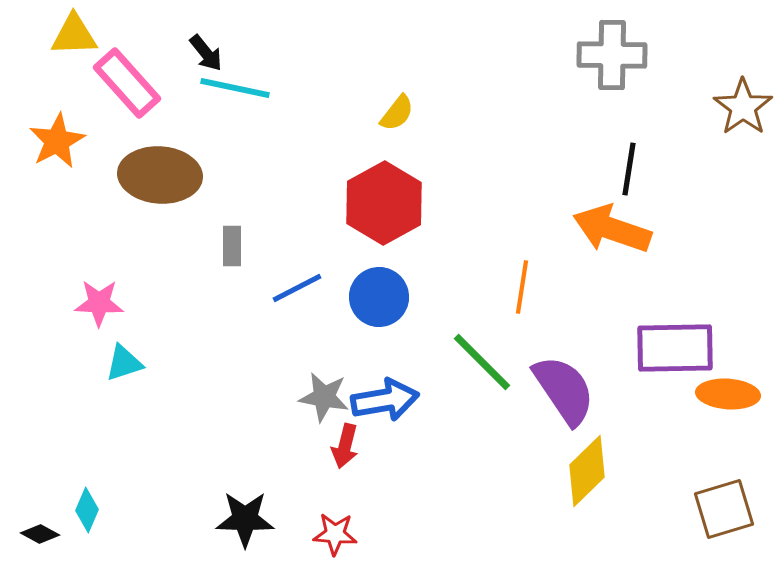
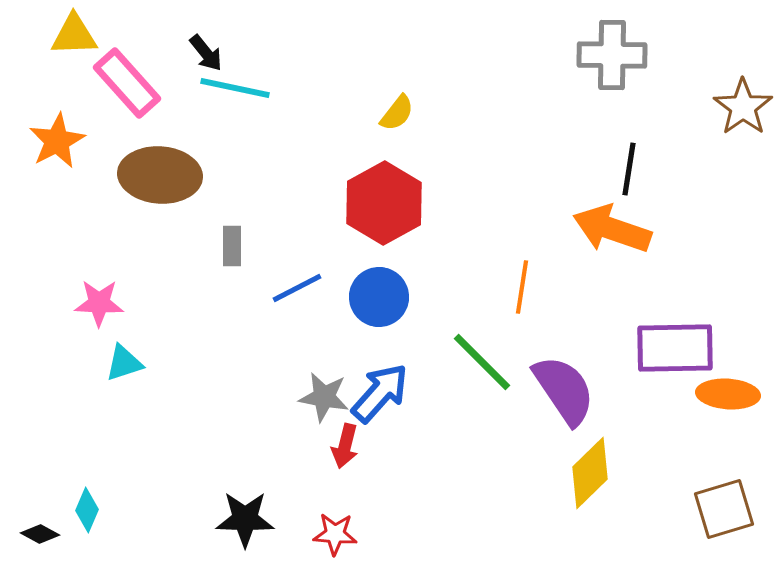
blue arrow: moved 5 px left, 7 px up; rotated 38 degrees counterclockwise
yellow diamond: moved 3 px right, 2 px down
